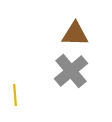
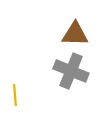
gray cross: rotated 28 degrees counterclockwise
